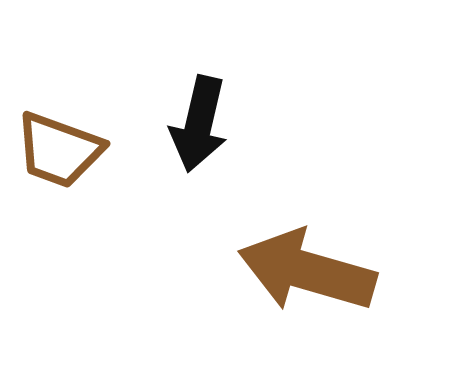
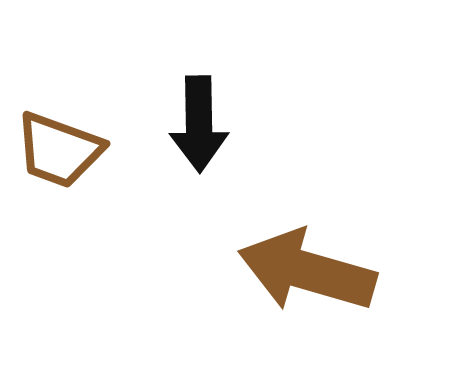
black arrow: rotated 14 degrees counterclockwise
